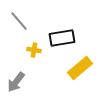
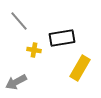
yellow rectangle: rotated 20 degrees counterclockwise
gray arrow: rotated 25 degrees clockwise
